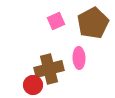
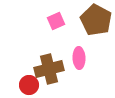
brown pentagon: moved 3 px right, 3 px up; rotated 16 degrees counterclockwise
red circle: moved 4 px left
